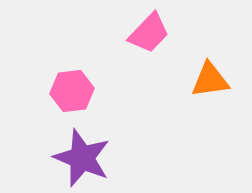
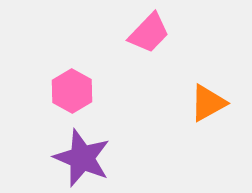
orange triangle: moved 2 px left, 23 px down; rotated 21 degrees counterclockwise
pink hexagon: rotated 24 degrees counterclockwise
